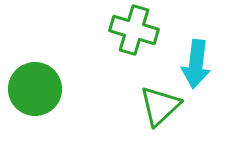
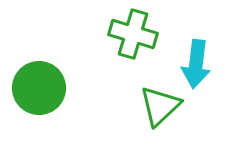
green cross: moved 1 px left, 4 px down
green circle: moved 4 px right, 1 px up
